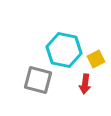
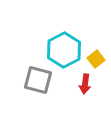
cyan hexagon: rotated 20 degrees clockwise
yellow square: rotated 12 degrees counterclockwise
